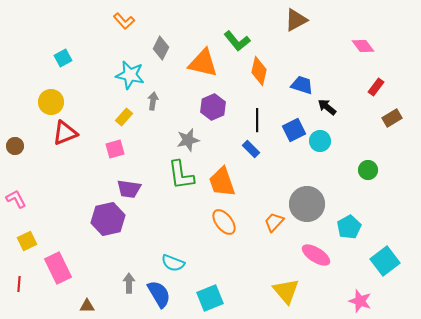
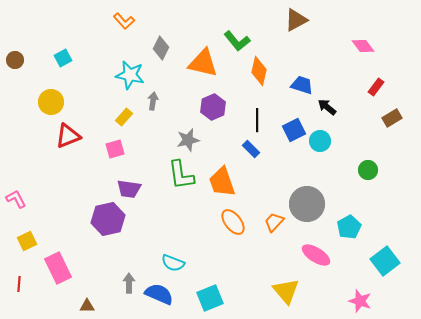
red triangle at (65, 133): moved 3 px right, 3 px down
brown circle at (15, 146): moved 86 px up
orange ellipse at (224, 222): moved 9 px right
blue semicircle at (159, 294): rotated 36 degrees counterclockwise
